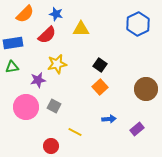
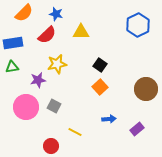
orange semicircle: moved 1 px left, 1 px up
blue hexagon: moved 1 px down
yellow triangle: moved 3 px down
